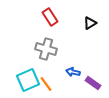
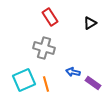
gray cross: moved 2 px left, 1 px up
cyan square: moved 4 px left
orange line: rotated 21 degrees clockwise
